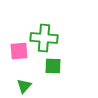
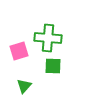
green cross: moved 4 px right
pink square: rotated 12 degrees counterclockwise
